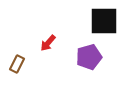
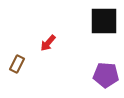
purple pentagon: moved 17 px right, 18 px down; rotated 20 degrees clockwise
